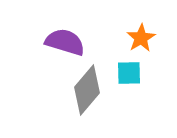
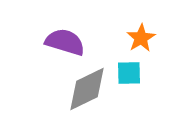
gray diamond: moved 1 px up; rotated 24 degrees clockwise
